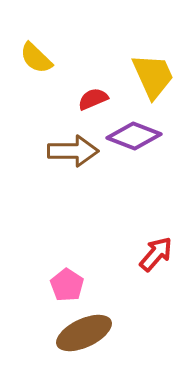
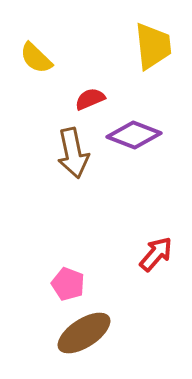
yellow trapezoid: moved 30 px up; rotated 18 degrees clockwise
red semicircle: moved 3 px left
purple diamond: moved 1 px up
brown arrow: moved 2 px down; rotated 78 degrees clockwise
pink pentagon: moved 1 px right, 1 px up; rotated 12 degrees counterclockwise
brown ellipse: rotated 8 degrees counterclockwise
